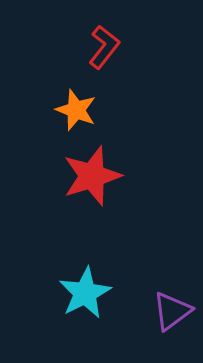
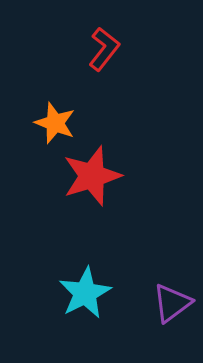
red L-shape: moved 2 px down
orange star: moved 21 px left, 13 px down
purple triangle: moved 8 px up
